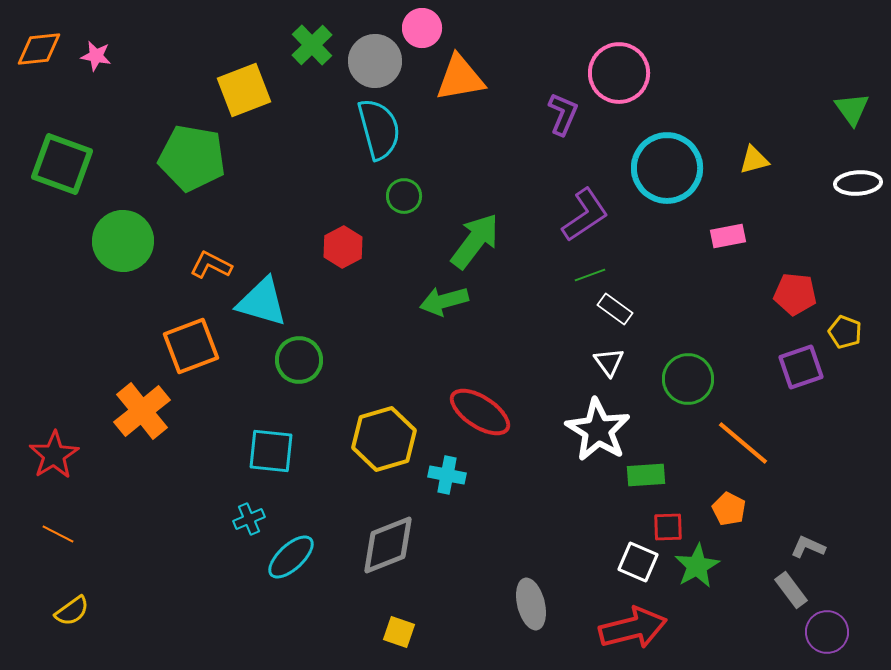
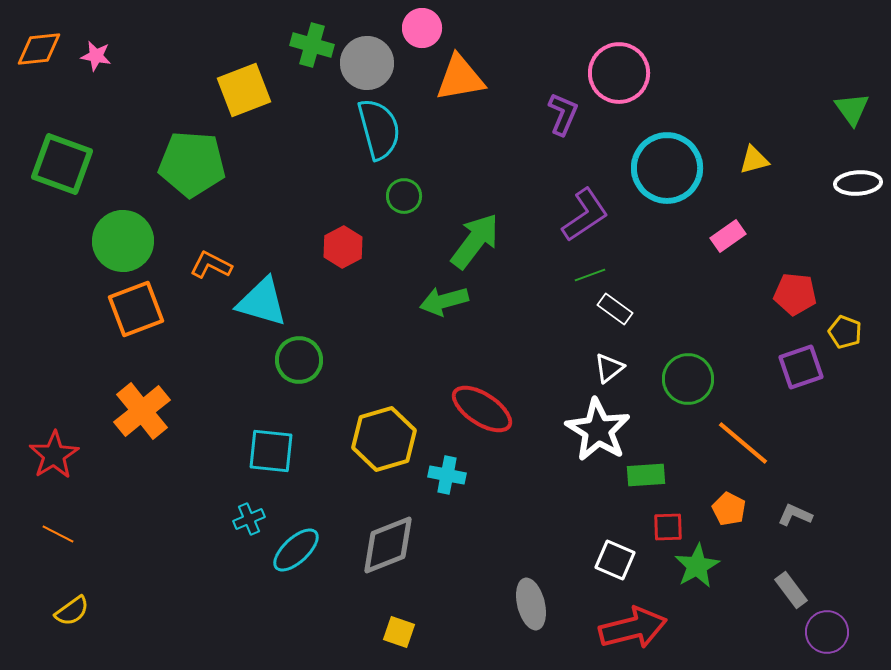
green cross at (312, 45): rotated 30 degrees counterclockwise
gray circle at (375, 61): moved 8 px left, 2 px down
green pentagon at (192, 158): moved 6 px down; rotated 6 degrees counterclockwise
pink rectangle at (728, 236): rotated 24 degrees counterclockwise
orange square at (191, 346): moved 55 px left, 37 px up
white triangle at (609, 362): moved 6 px down; rotated 28 degrees clockwise
red ellipse at (480, 412): moved 2 px right, 3 px up
gray L-shape at (808, 547): moved 13 px left, 32 px up
cyan ellipse at (291, 557): moved 5 px right, 7 px up
white square at (638, 562): moved 23 px left, 2 px up
